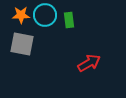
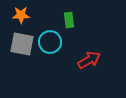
cyan circle: moved 5 px right, 27 px down
red arrow: moved 3 px up
